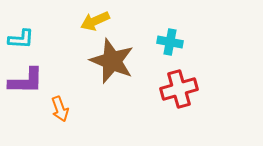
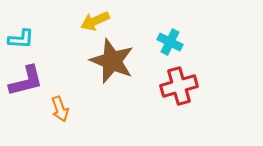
cyan cross: rotated 15 degrees clockwise
purple L-shape: rotated 15 degrees counterclockwise
red cross: moved 3 px up
